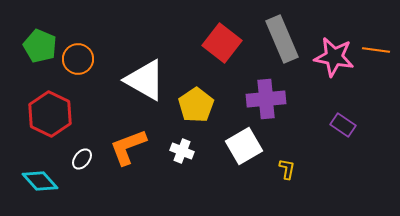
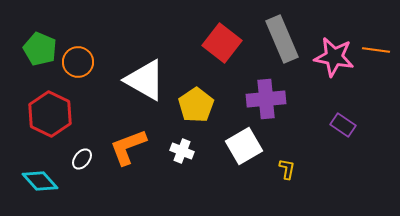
green pentagon: moved 3 px down
orange circle: moved 3 px down
